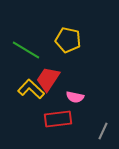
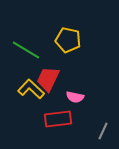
red trapezoid: rotated 8 degrees counterclockwise
